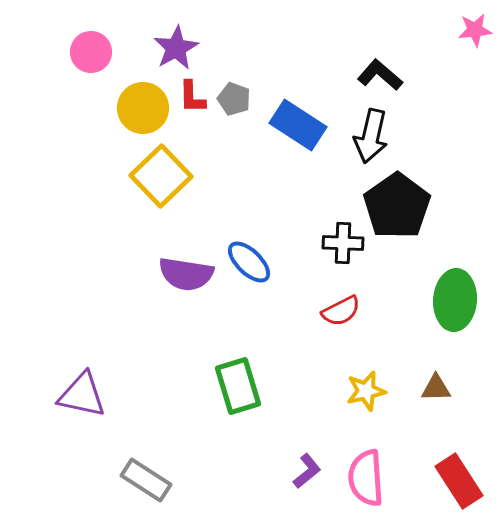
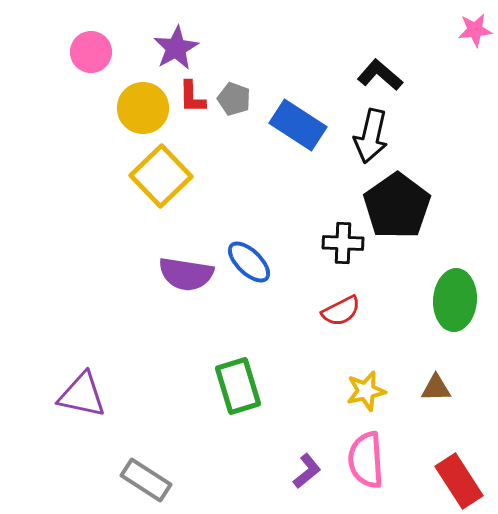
pink semicircle: moved 18 px up
